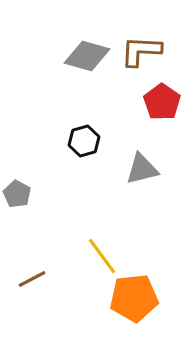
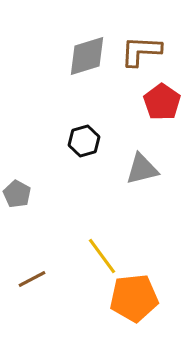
gray diamond: rotated 33 degrees counterclockwise
